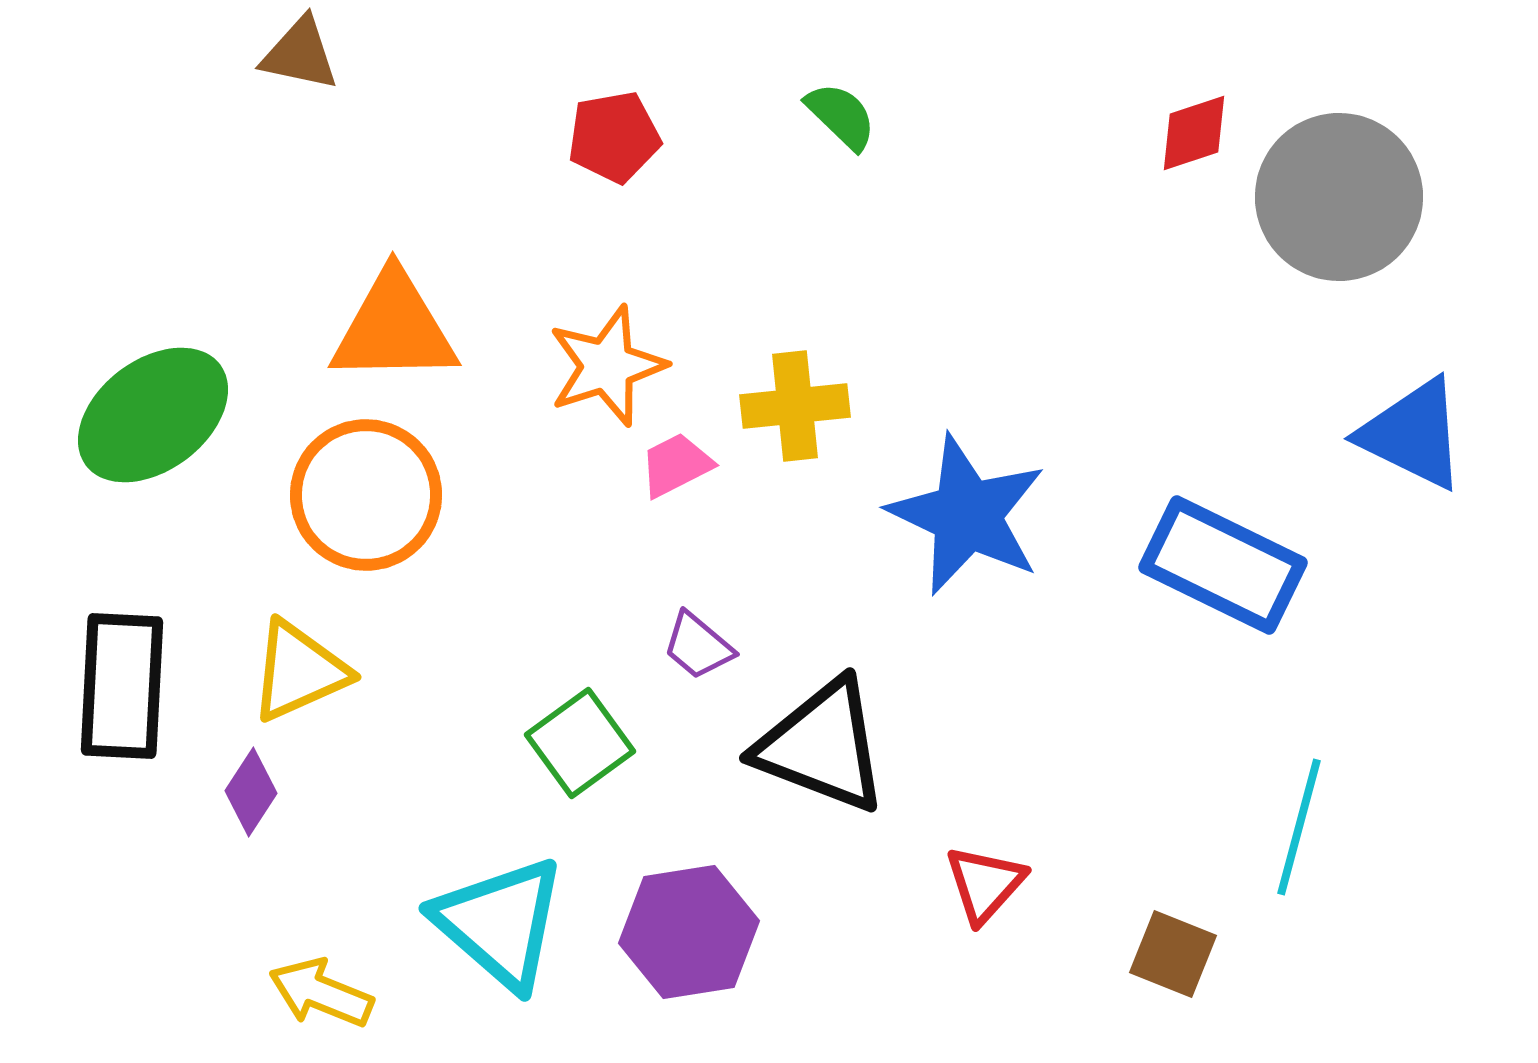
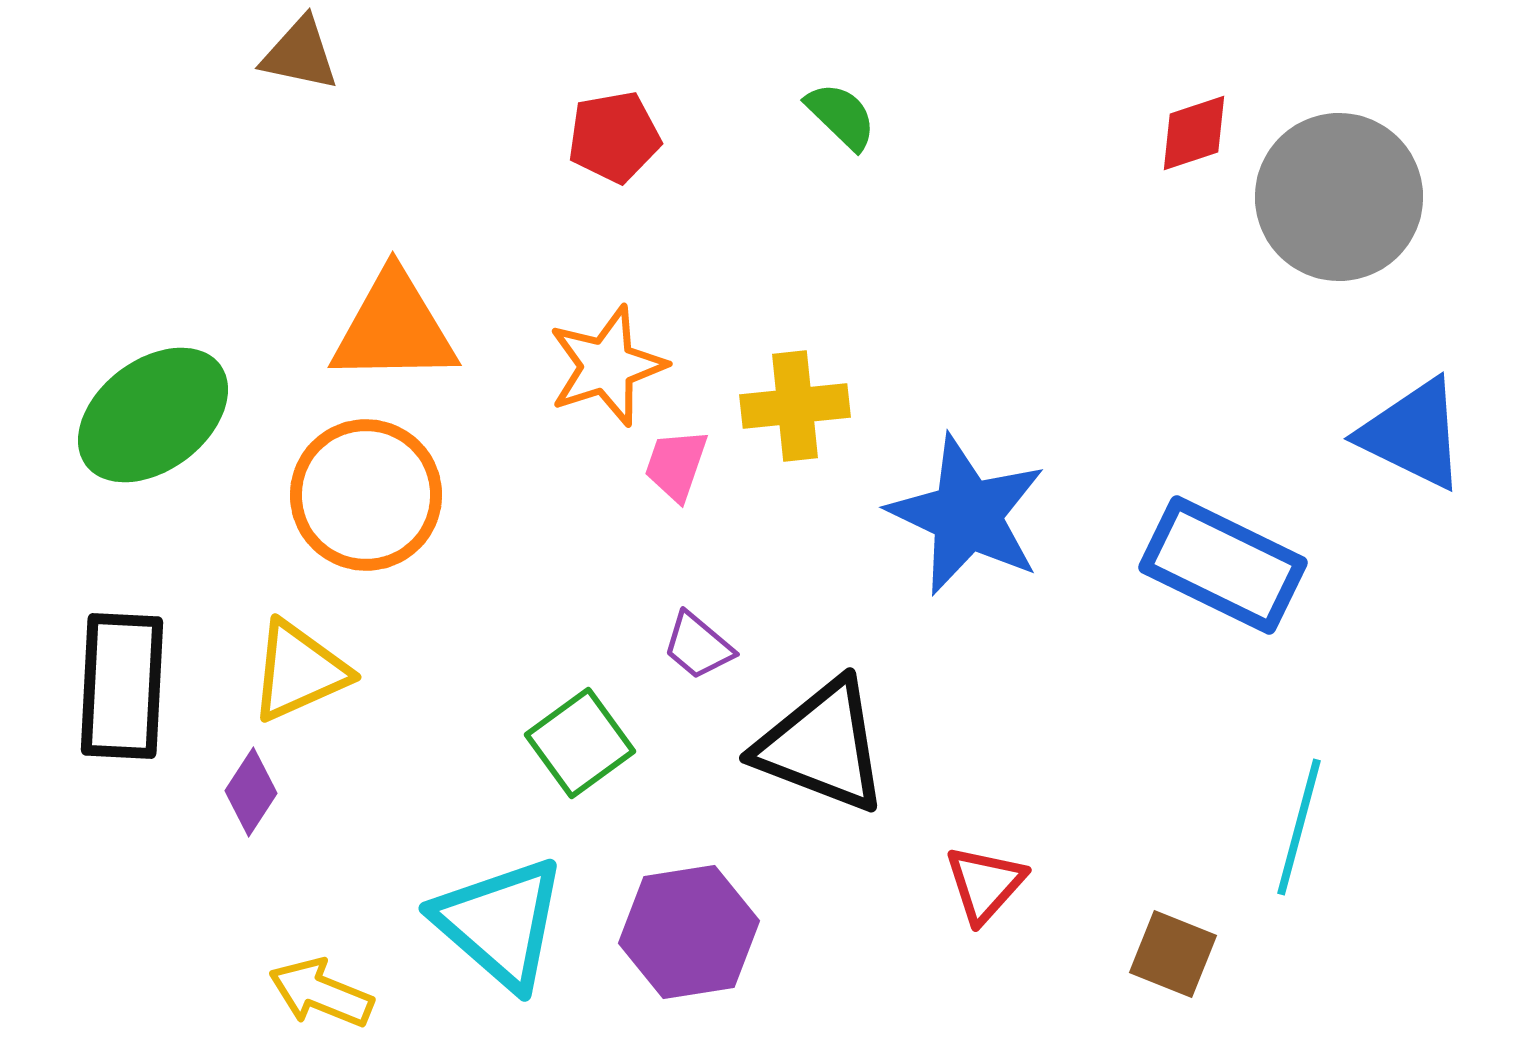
pink trapezoid: rotated 44 degrees counterclockwise
